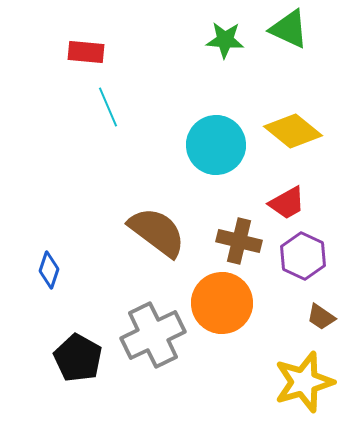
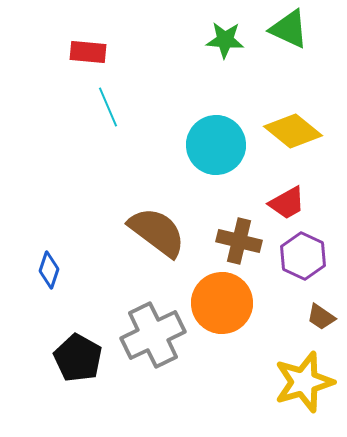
red rectangle: moved 2 px right
